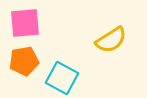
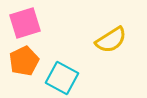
pink square: rotated 12 degrees counterclockwise
orange pentagon: rotated 16 degrees counterclockwise
